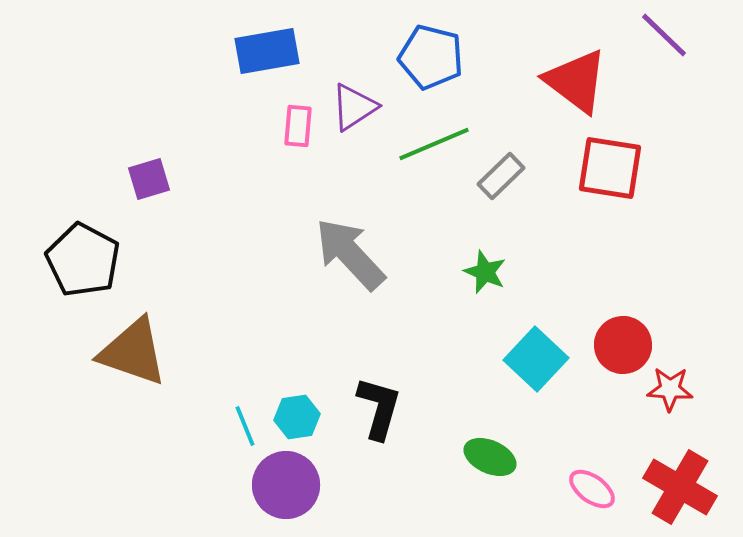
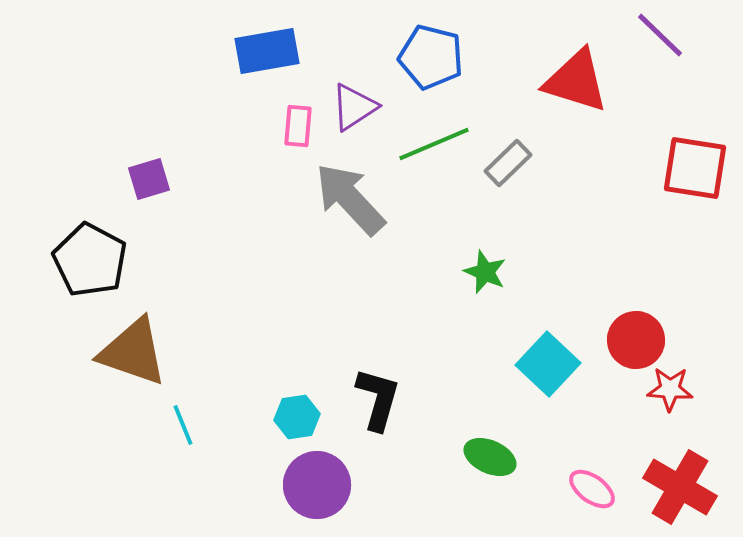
purple line: moved 4 px left
red triangle: rotated 20 degrees counterclockwise
red square: moved 85 px right
gray rectangle: moved 7 px right, 13 px up
gray arrow: moved 55 px up
black pentagon: moved 7 px right
red circle: moved 13 px right, 5 px up
cyan square: moved 12 px right, 5 px down
black L-shape: moved 1 px left, 9 px up
cyan line: moved 62 px left, 1 px up
purple circle: moved 31 px right
